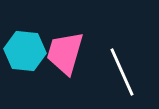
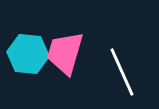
cyan hexagon: moved 3 px right, 3 px down
